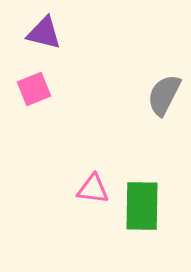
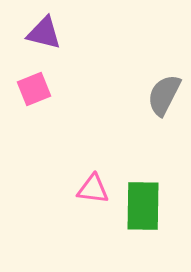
green rectangle: moved 1 px right
